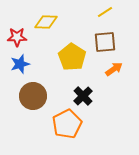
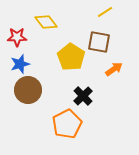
yellow diamond: rotated 50 degrees clockwise
brown square: moved 6 px left; rotated 15 degrees clockwise
yellow pentagon: moved 1 px left
brown circle: moved 5 px left, 6 px up
